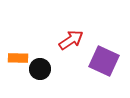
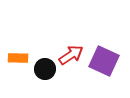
red arrow: moved 15 px down
black circle: moved 5 px right
